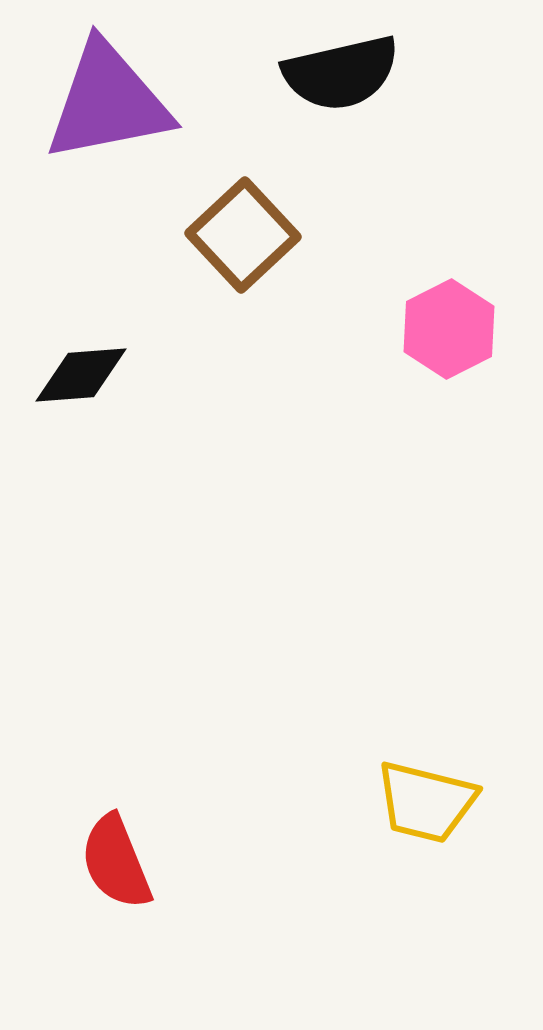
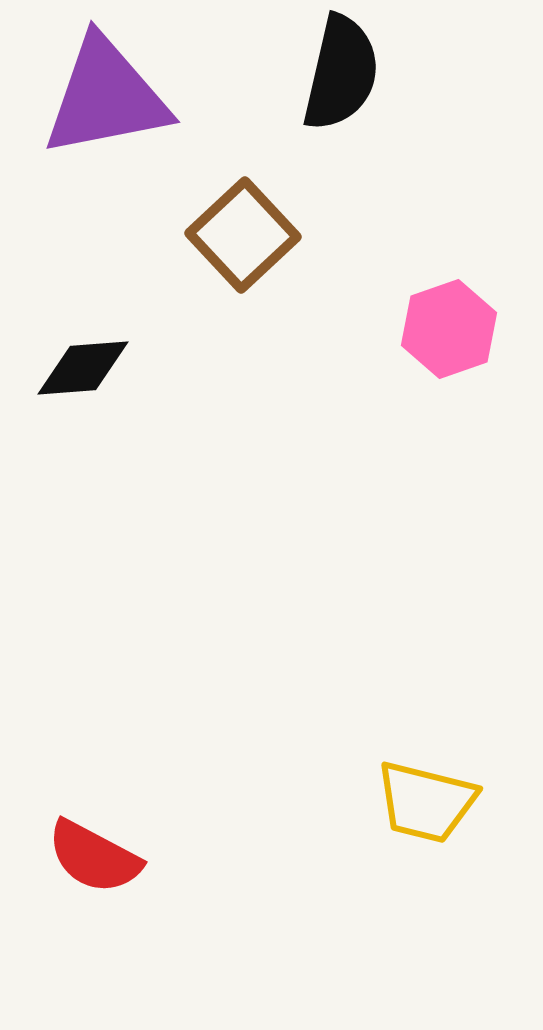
black semicircle: rotated 64 degrees counterclockwise
purple triangle: moved 2 px left, 5 px up
pink hexagon: rotated 8 degrees clockwise
black diamond: moved 2 px right, 7 px up
red semicircle: moved 22 px left, 5 px up; rotated 40 degrees counterclockwise
